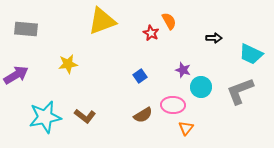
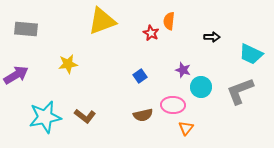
orange semicircle: rotated 144 degrees counterclockwise
black arrow: moved 2 px left, 1 px up
brown semicircle: rotated 18 degrees clockwise
